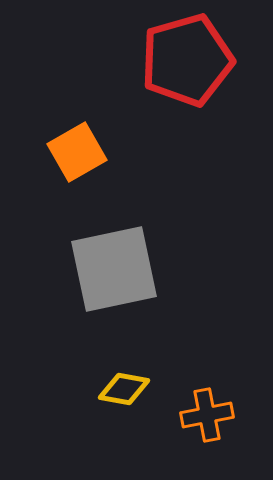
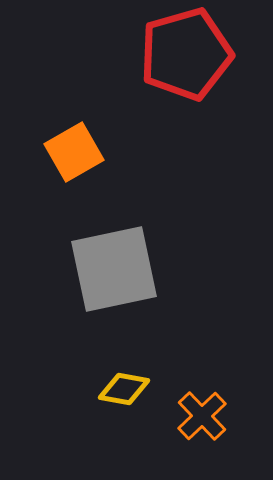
red pentagon: moved 1 px left, 6 px up
orange square: moved 3 px left
orange cross: moved 5 px left, 1 px down; rotated 33 degrees counterclockwise
